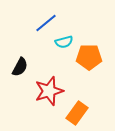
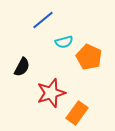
blue line: moved 3 px left, 3 px up
orange pentagon: rotated 25 degrees clockwise
black semicircle: moved 2 px right
red star: moved 2 px right, 2 px down
